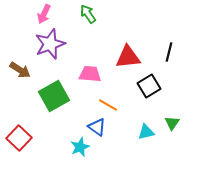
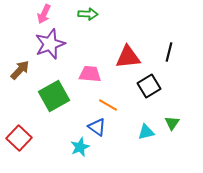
green arrow: rotated 126 degrees clockwise
brown arrow: rotated 80 degrees counterclockwise
